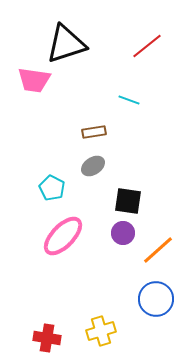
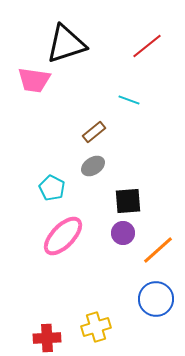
brown rectangle: rotated 30 degrees counterclockwise
black square: rotated 12 degrees counterclockwise
yellow cross: moved 5 px left, 4 px up
red cross: rotated 12 degrees counterclockwise
